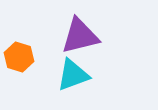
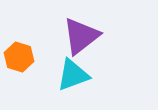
purple triangle: moved 1 px right; rotated 24 degrees counterclockwise
